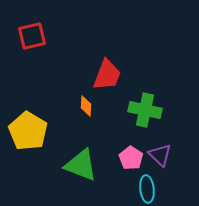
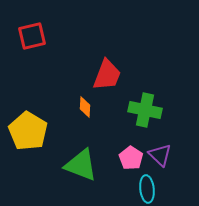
orange diamond: moved 1 px left, 1 px down
